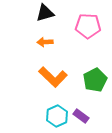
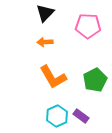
black triangle: rotated 30 degrees counterclockwise
orange L-shape: rotated 16 degrees clockwise
